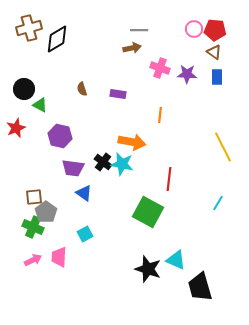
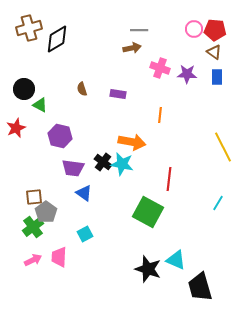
green cross: rotated 30 degrees clockwise
